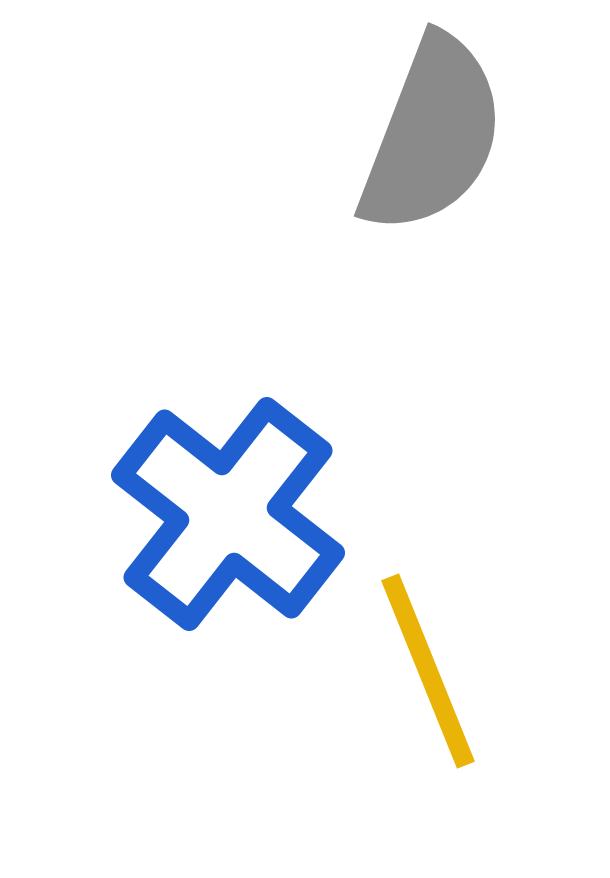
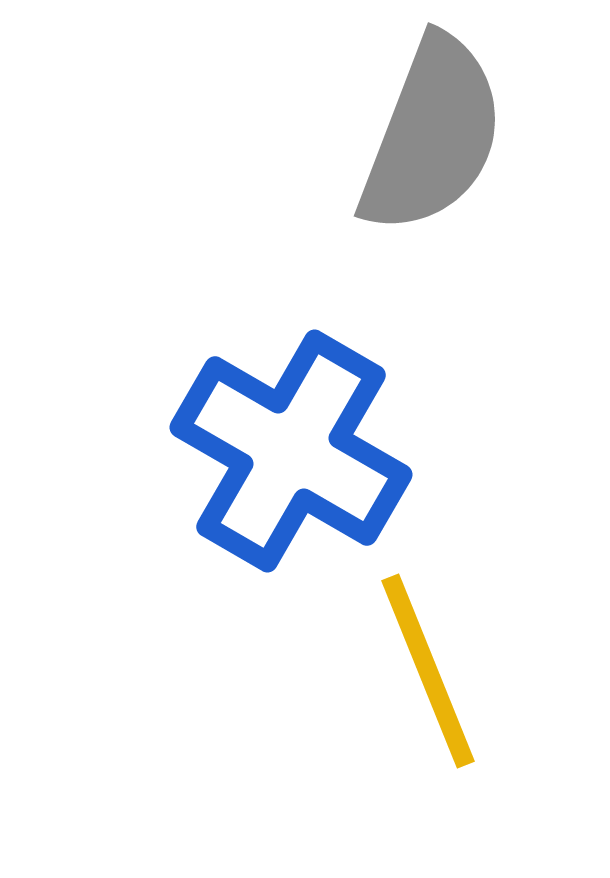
blue cross: moved 63 px right, 63 px up; rotated 8 degrees counterclockwise
